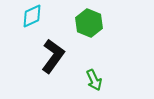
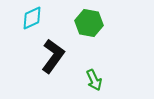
cyan diamond: moved 2 px down
green hexagon: rotated 12 degrees counterclockwise
